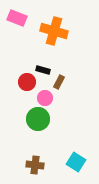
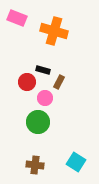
green circle: moved 3 px down
